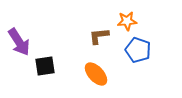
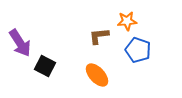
purple arrow: moved 1 px right, 1 px down
black square: rotated 35 degrees clockwise
orange ellipse: moved 1 px right, 1 px down
